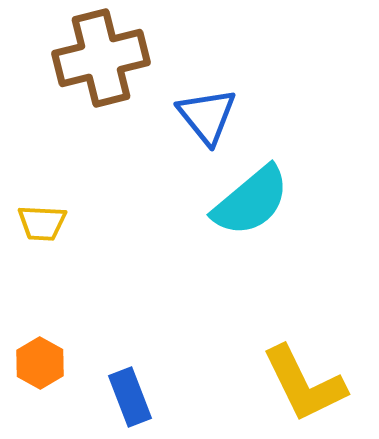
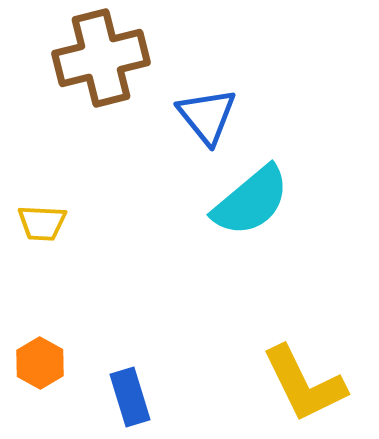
blue rectangle: rotated 4 degrees clockwise
